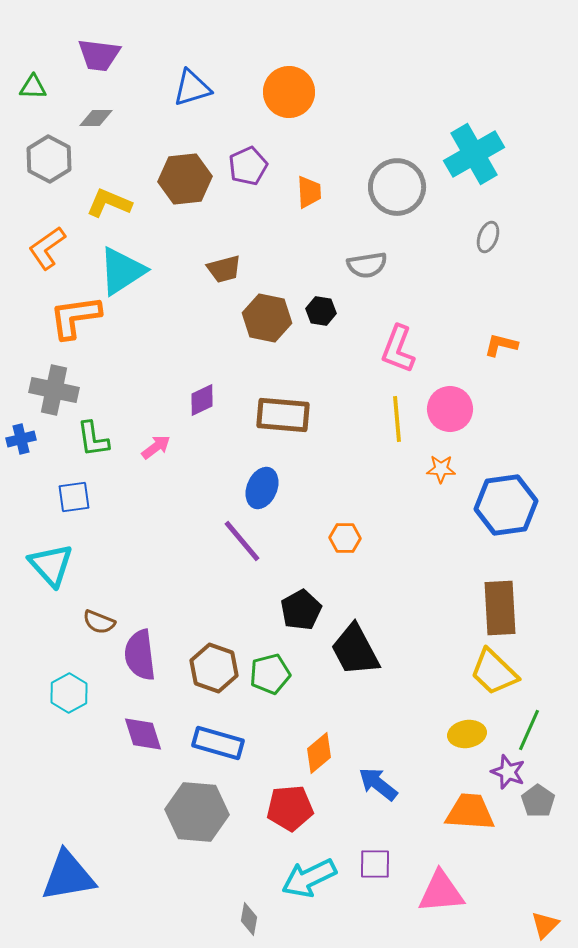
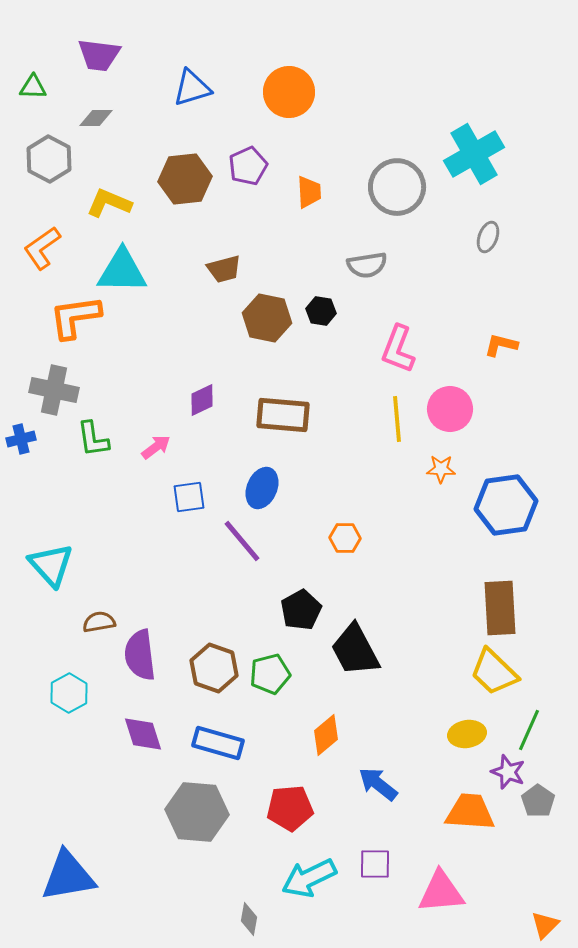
orange L-shape at (47, 248): moved 5 px left
cyan triangle at (122, 271): rotated 34 degrees clockwise
blue square at (74, 497): moved 115 px right
brown semicircle at (99, 622): rotated 148 degrees clockwise
orange diamond at (319, 753): moved 7 px right, 18 px up
